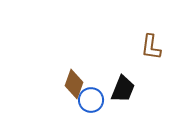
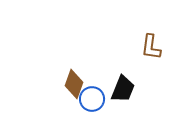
blue circle: moved 1 px right, 1 px up
